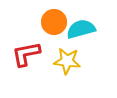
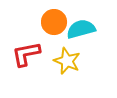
yellow star: rotated 16 degrees clockwise
